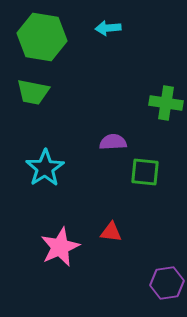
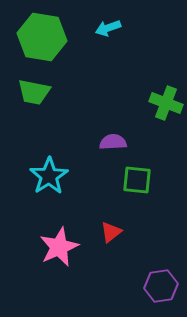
cyan arrow: rotated 15 degrees counterclockwise
green trapezoid: moved 1 px right
green cross: rotated 12 degrees clockwise
cyan star: moved 4 px right, 8 px down
green square: moved 8 px left, 8 px down
red triangle: rotated 45 degrees counterclockwise
pink star: moved 1 px left
purple hexagon: moved 6 px left, 3 px down
